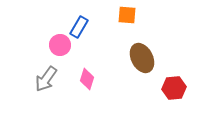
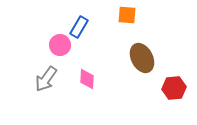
pink diamond: rotated 15 degrees counterclockwise
